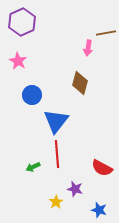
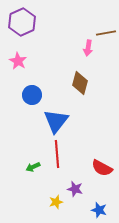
yellow star: rotated 16 degrees clockwise
